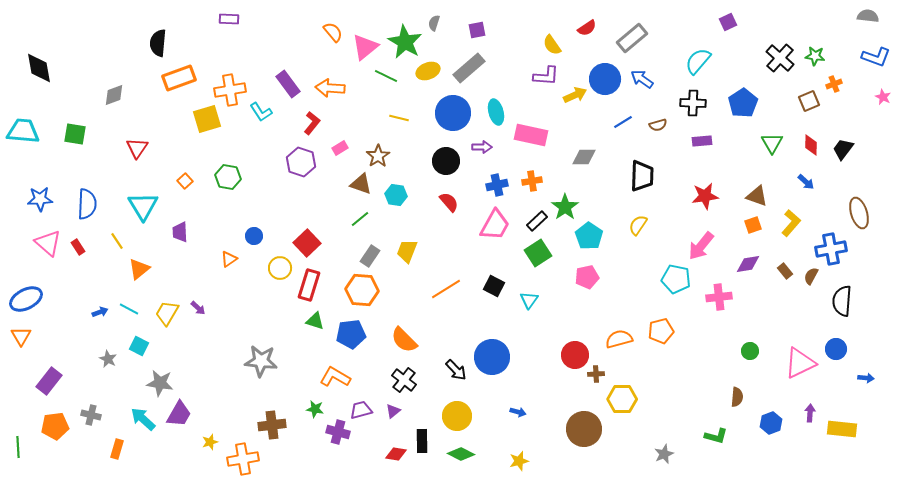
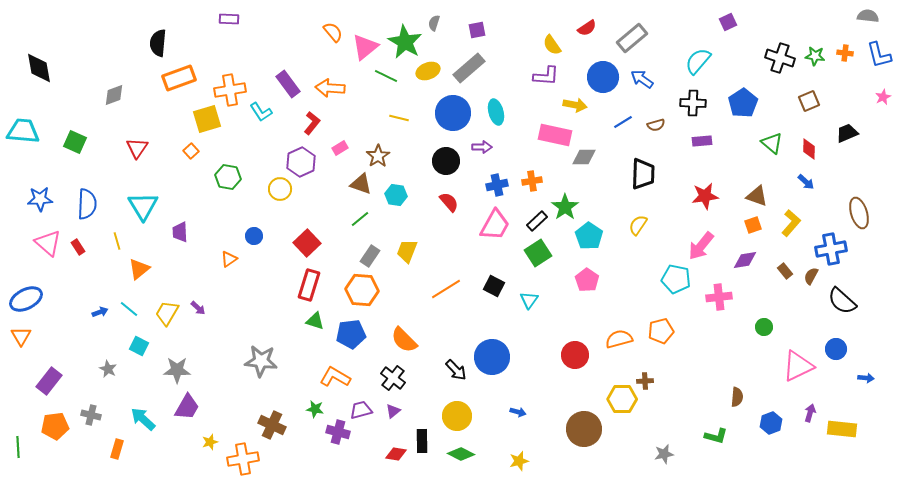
blue L-shape at (876, 57): moved 3 px right, 2 px up; rotated 56 degrees clockwise
black cross at (780, 58): rotated 24 degrees counterclockwise
blue circle at (605, 79): moved 2 px left, 2 px up
orange cross at (834, 84): moved 11 px right, 31 px up; rotated 28 degrees clockwise
yellow arrow at (575, 95): moved 10 px down; rotated 35 degrees clockwise
pink star at (883, 97): rotated 21 degrees clockwise
brown semicircle at (658, 125): moved 2 px left
green square at (75, 134): moved 8 px down; rotated 15 degrees clockwise
pink rectangle at (531, 135): moved 24 px right
green triangle at (772, 143): rotated 20 degrees counterclockwise
red diamond at (811, 145): moved 2 px left, 4 px down
black trapezoid at (843, 149): moved 4 px right, 16 px up; rotated 30 degrees clockwise
purple hexagon at (301, 162): rotated 16 degrees clockwise
black trapezoid at (642, 176): moved 1 px right, 2 px up
orange square at (185, 181): moved 6 px right, 30 px up
yellow line at (117, 241): rotated 18 degrees clockwise
purple diamond at (748, 264): moved 3 px left, 4 px up
yellow circle at (280, 268): moved 79 px up
pink pentagon at (587, 277): moved 3 px down; rotated 25 degrees counterclockwise
black semicircle at (842, 301): rotated 52 degrees counterclockwise
cyan line at (129, 309): rotated 12 degrees clockwise
green circle at (750, 351): moved 14 px right, 24 px up
gray star at (108, 359): moved 10 px down
pink triangle at (800, 363): moved 2 px left, 3 px down
brown cross at (596, 374): moved 49 px right, 7 px down
black cross at (404, 380): moved 11 px left, 2 px up
gray star at (160, 383): moved 17 px right, 13 px up; rotated 8 degrees counterclockwise
purple arrow at (810, 413): rotated 12 degrees clockwise
purple trapezoid at (179, 414): moved 8 px right, 7 px up
brown cross at (272, 425): rotated 32 degrees clockwise
gray star at (664, 454): rotated 12 degrees clockwise
